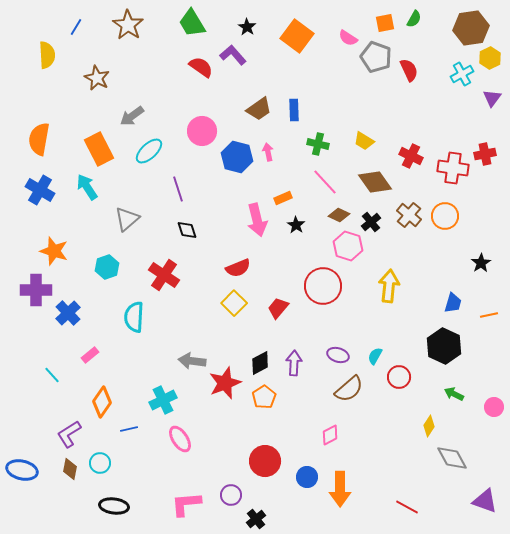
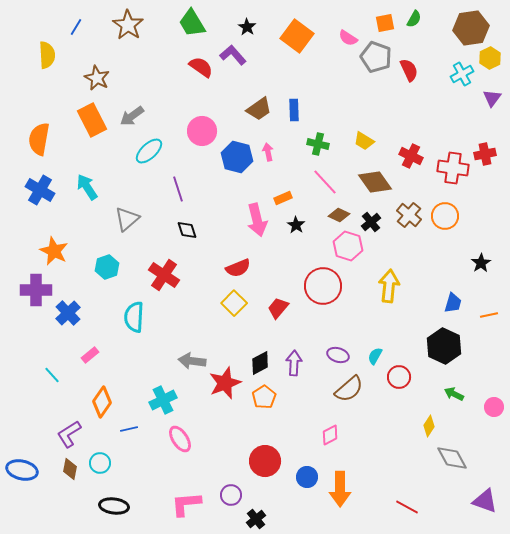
orange rectangle at (99, 149): moved 7 px left, 29 px up
orange star at (54, 251): rotated 8 degrees clockwise
